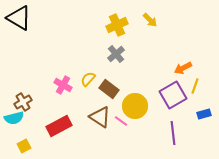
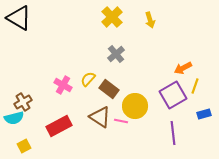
yellow arrow: rotated 28 degrees clockwise
yellow cross: moved 5 px left, 8 px up; rotated 20 degrees counterclockwise
pink line: rotated 24 degrees counterclockwise
